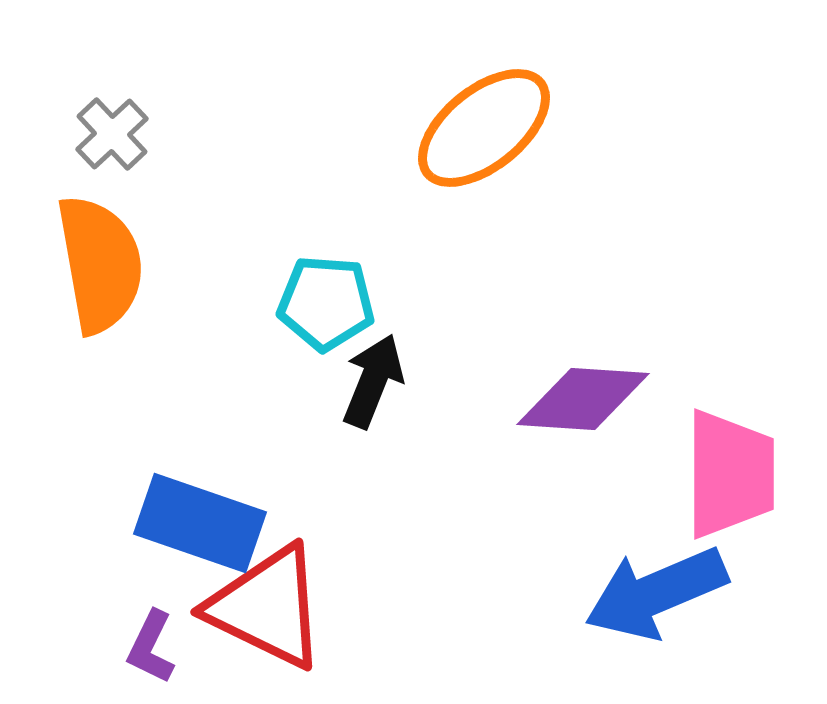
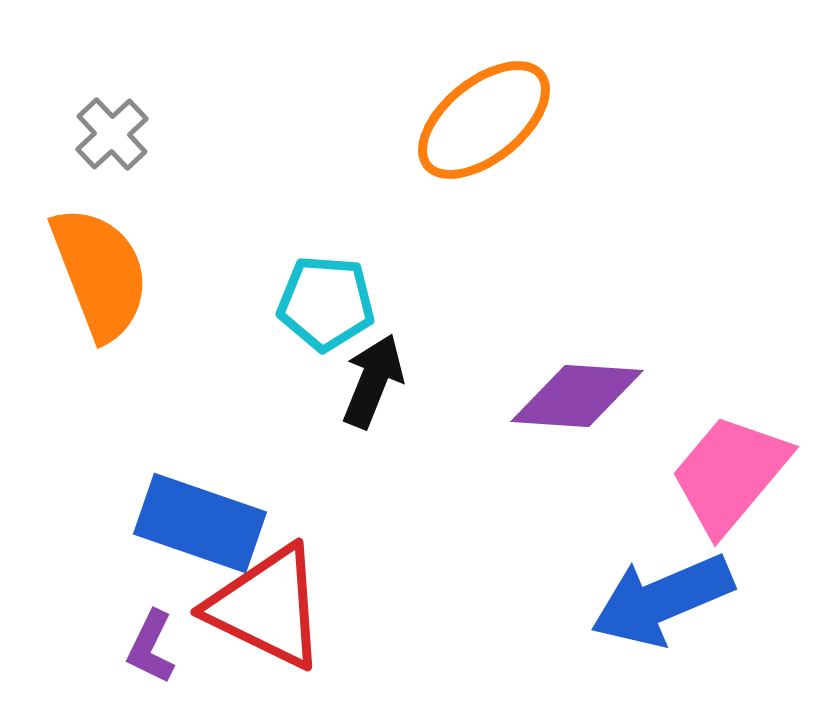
orange ellipse: moved 8 px up
orange semicircle: moved 9 px down; rotated 11 degrees counterclockwise
purple diamond: moved 6 px left, 3 px up
pink trapezoid: rotated 140 degrees counterclockwise
blue arrow: moved 6 px right, 7 px down
